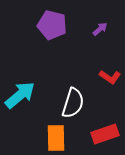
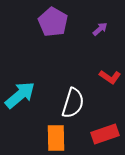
purple pentagon: moved 1 px right, 3 px up; rotated 16 degrees clockwise
